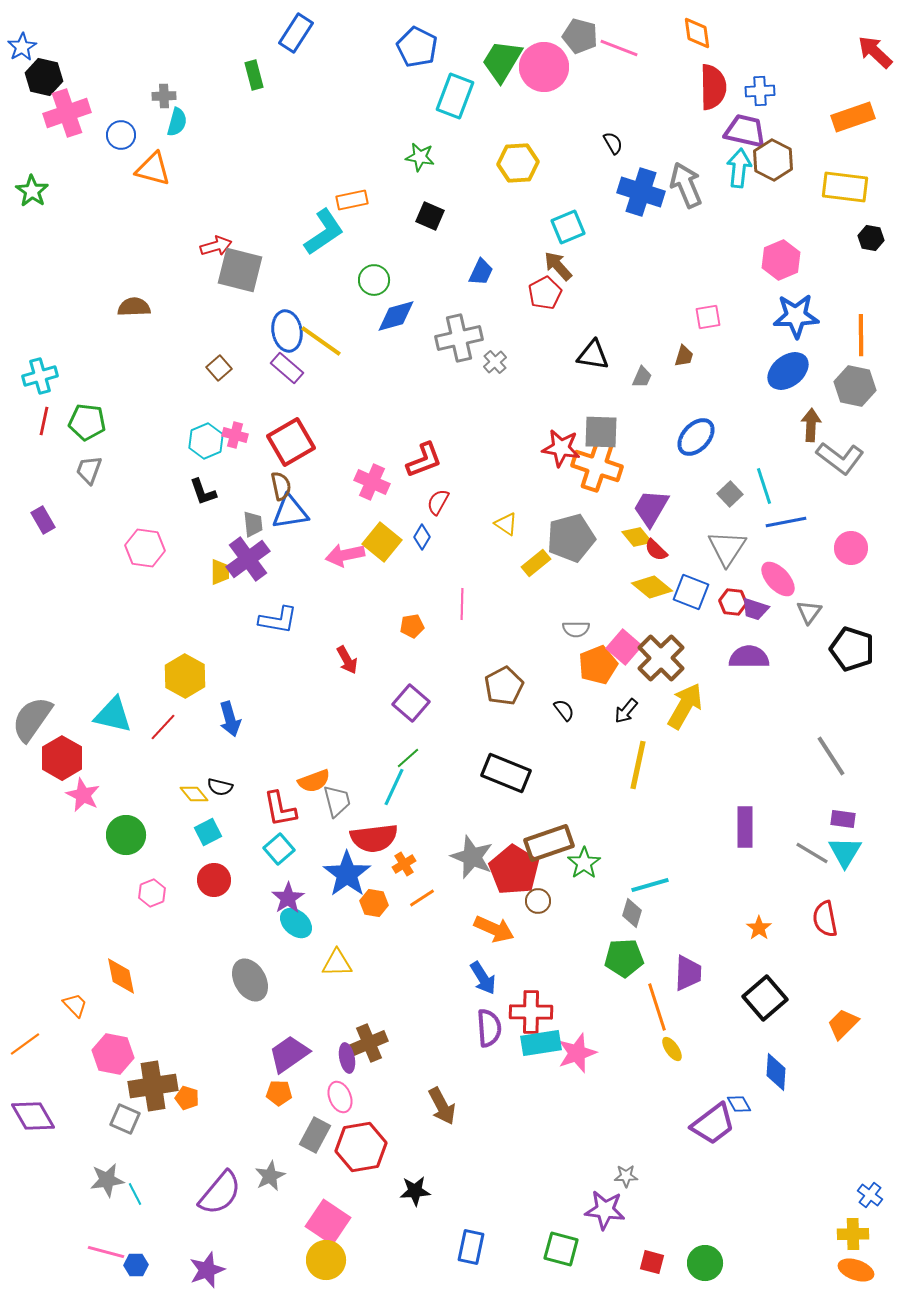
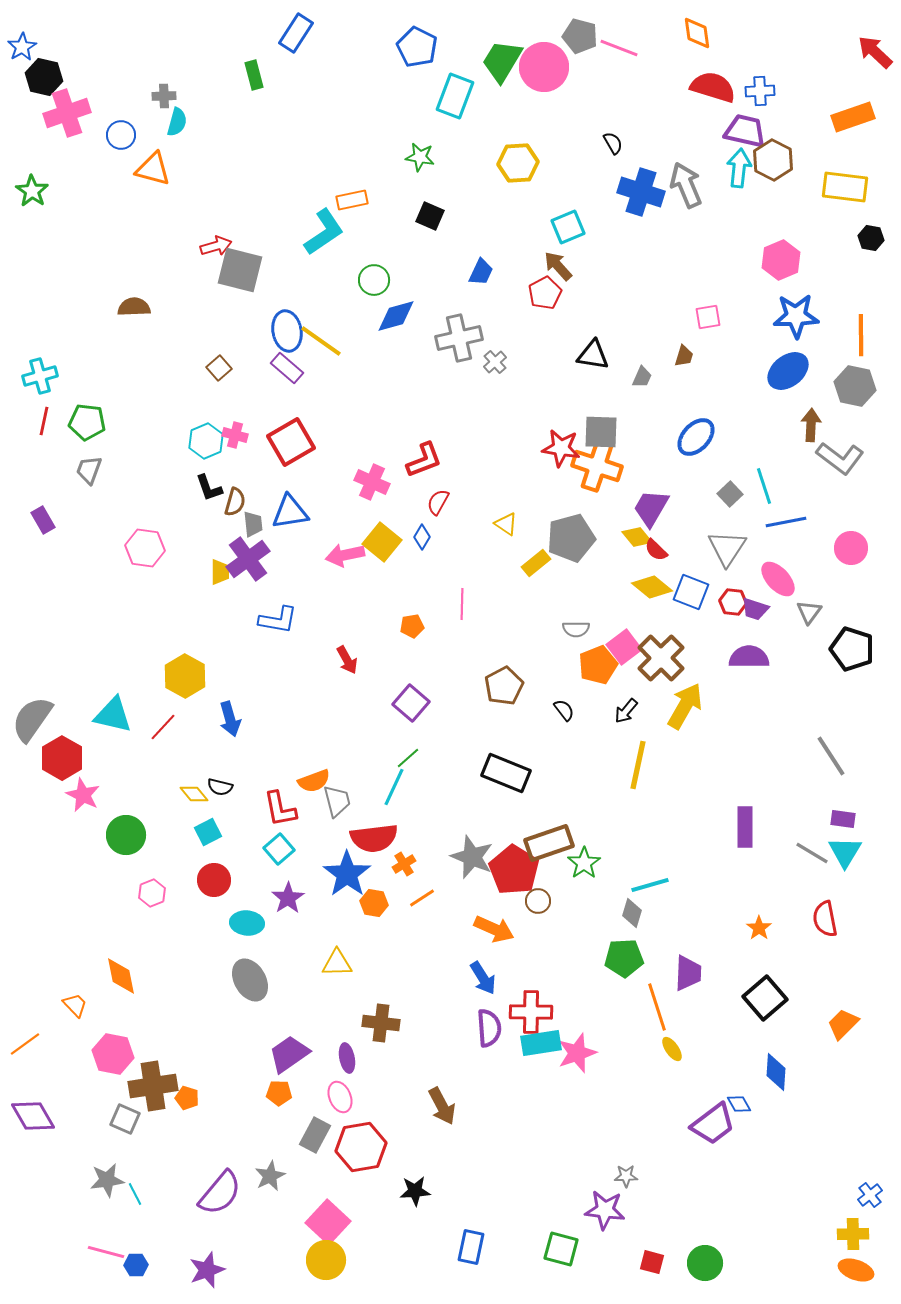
red semicircle at (713, 87): rotated 72 degrees counterclockwise
brown semicircle at (281, 486): moved 46 px left, 16 px down; rotated 28 degrees clockwise
black L-shape at (203, 492): moved 6 px right, 4 px up
pink square at (624, 647): rotated 12 degrees clockwise
cyan ellipse at (296, 923): moved 49 px left; rotated 36 degrees counterclockwise
brown cross at (369, 1043): moved 12 px right, 20 px up; rotated 30 degrees clockwise
blue cross at (870, 1195): rotated 15 degrees clockwise
pink square at (328, 1222): rotated 9 degrees clockwise
